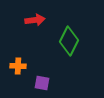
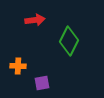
purple square: rotated 21 degrees counterclockwise
